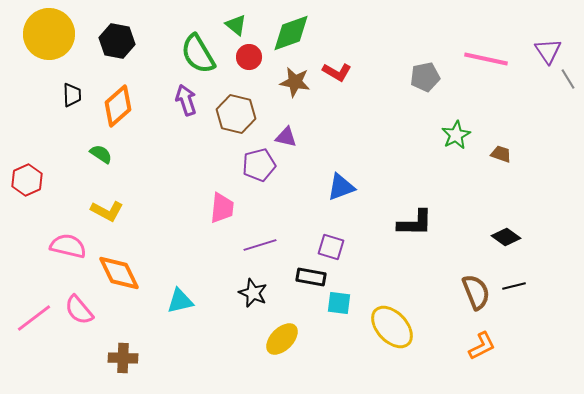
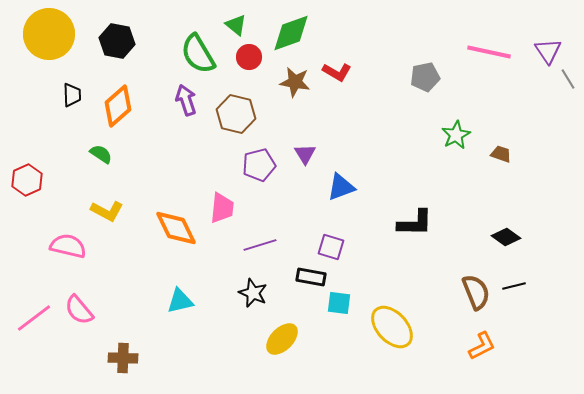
pink line at (486, 59): moved 3 px right, 7 px up
purple triangle at (286, 137): moved 19 px right, 17 px down; rotated 45 degrees clockwise
orange diamond at (119, 273): moved 57 px right, 45 px up
